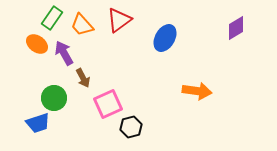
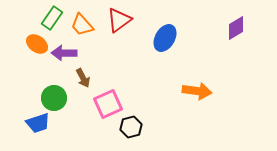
purple arrow: rotated 60 degrees counterclockwise
